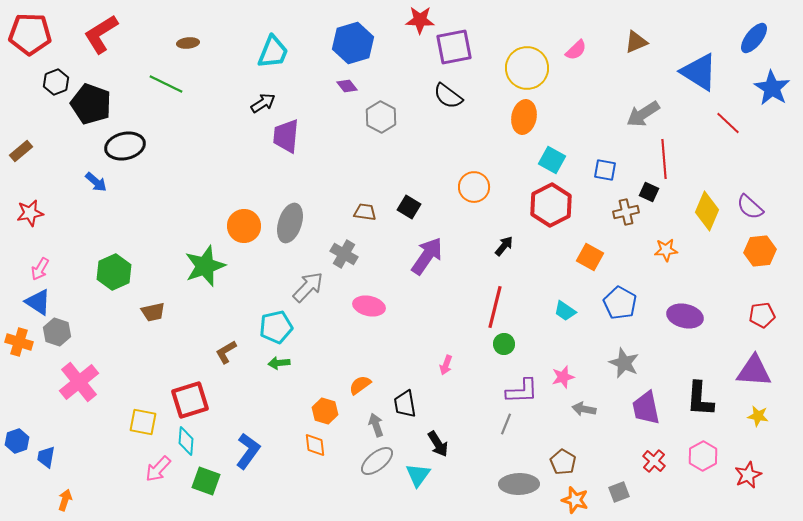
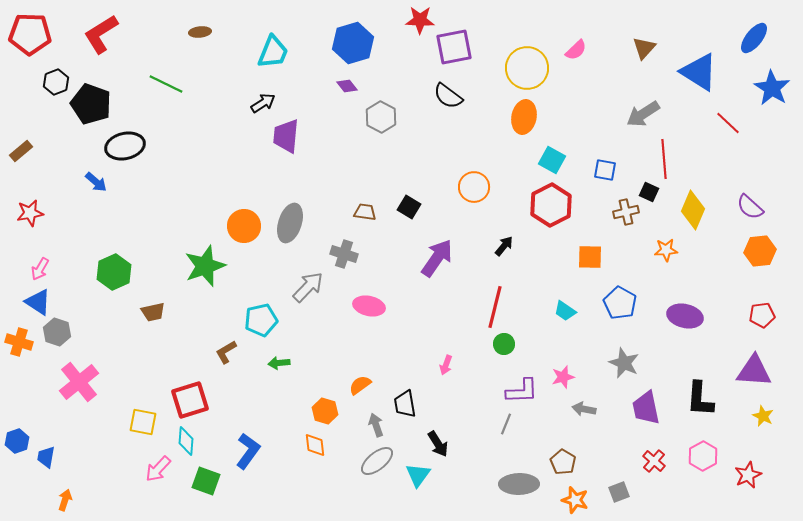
brown triangle at (636, 42): moved 8 px right, 6 px down; rotated 25 degrees counterclockwise
brown ellipse at (188, 43): moved 12 px right, 11 px up
yellow diamond at (707, 211): moved 14 px left, 1 px up
gray cross at (344, 254): rotated 12 degrees counterclockwise
purple arrow at (427, 256): moved 10 px right, 2 px down
orange square at (590, 257): rotated 28 degrees counterclockwise
cyan pentagon at (276, 327): moved 15 px left, 7 px up
yellow star at (758, 416): moved 5 px right; rotated 15 degrees clockwise
